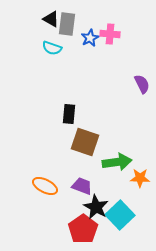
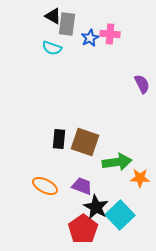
black triangle: moved 2 px right, 3 px up
black rectangle: moved 10 px left, 25 px down
